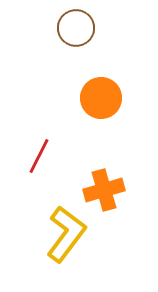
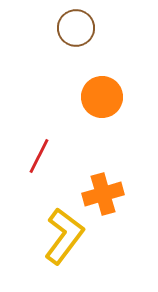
orange circle: moved 1 px right, 1 px up
orange cross: moved 1 px left, 4 px down
yellow L-shape: moved 2 px left, 2 px down
